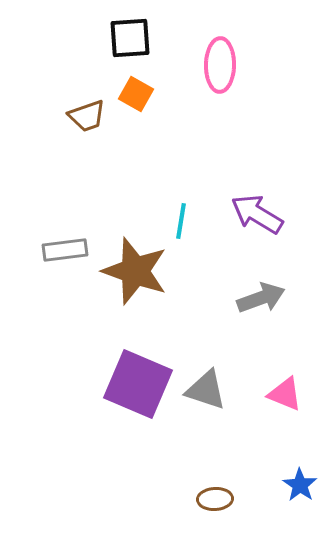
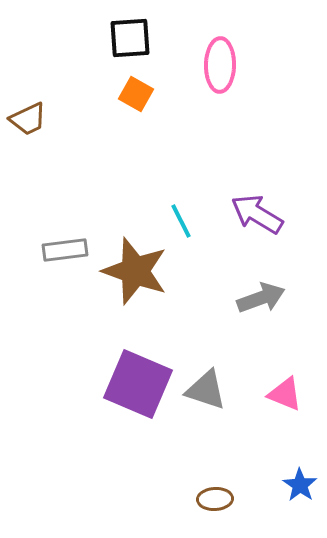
brown trapezoid: moved 59 px left, 3 px down; rotated 6 degrees counterclockwise
cyan line: rotated 36 degrees counterclockwise
